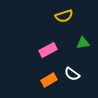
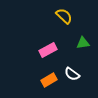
yellow semicircle: rotated 120 degrees counterclockwise
